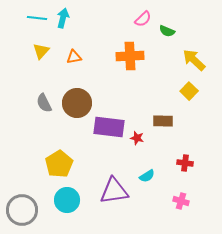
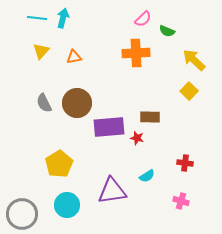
orange cross: moved 6 px right, 3 px up
brown rectangle: moved 13 px left, 4 px up
purple rectangle: rotated 12 degrees counterclockwise
purple triangle: moved 2 px left
cyan circle: moved 5 px down
gray circle: moved 4 px down
